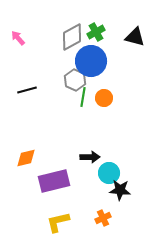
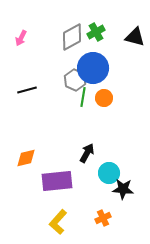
pink arrow: moved 3 px right; rotated 112 degrees counterclockwise
blue circle: moved 2 px right, 7 px down
black arrow: moved 3 px left, 4 px up; rotated 60 degrees counterclockwise
purple rectangle: moved 3 px right; rotated 8 degrees clockwise
black star: moved 3 px right, 1 px up
yellow L-shape: rotated 35 degrees counterclockwise
